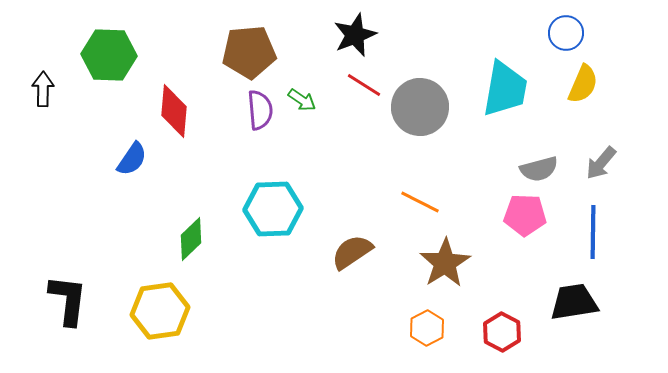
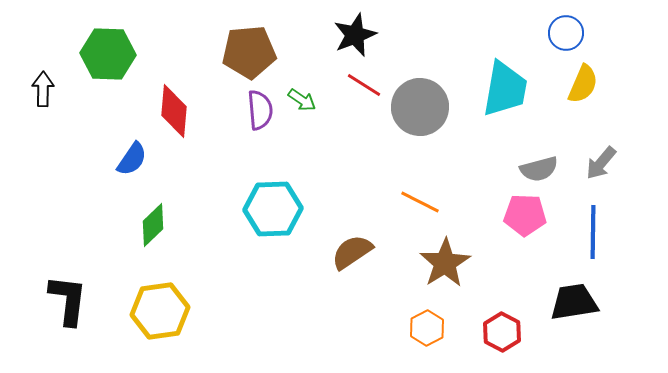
green hexagon: moved 1 px left, 1 px up
green diamond: moved 38 px left, 14 px up
